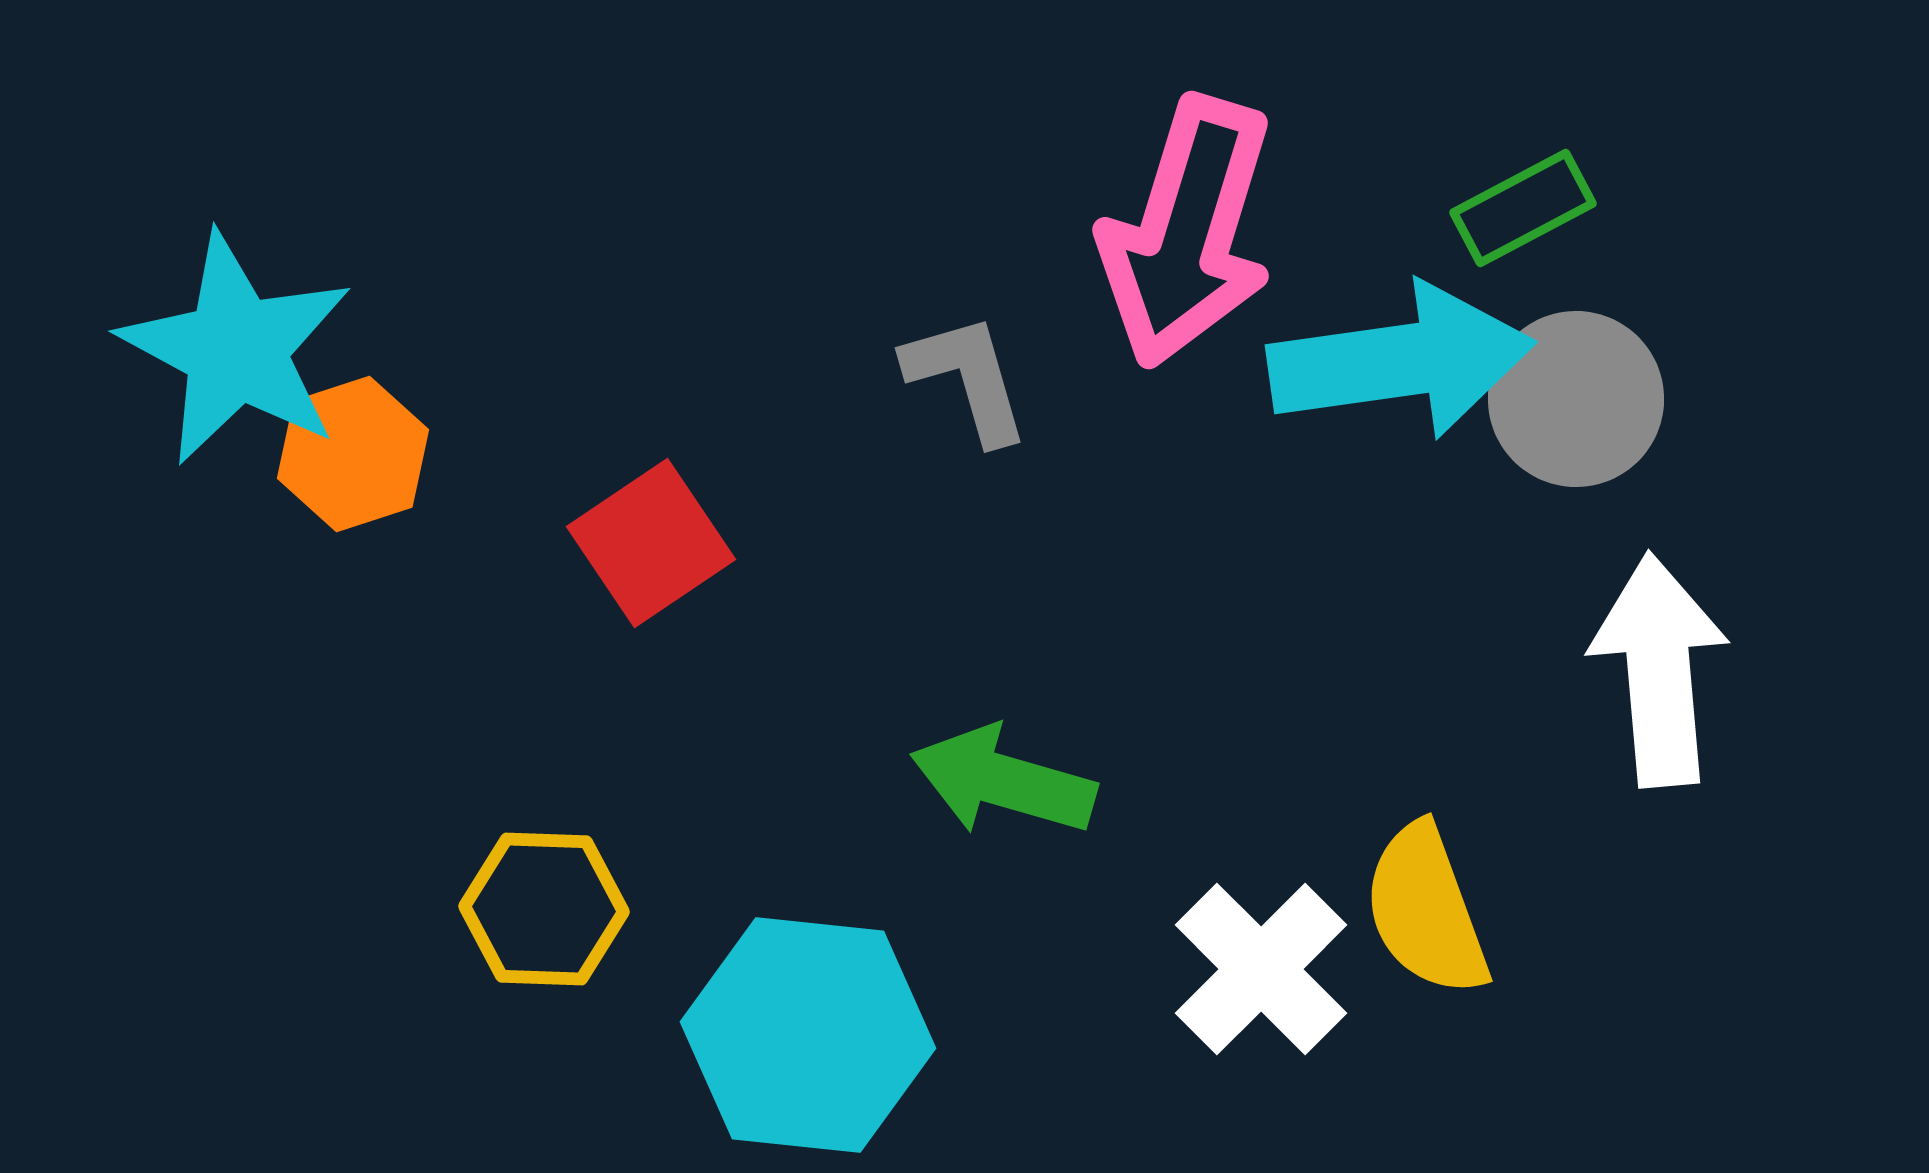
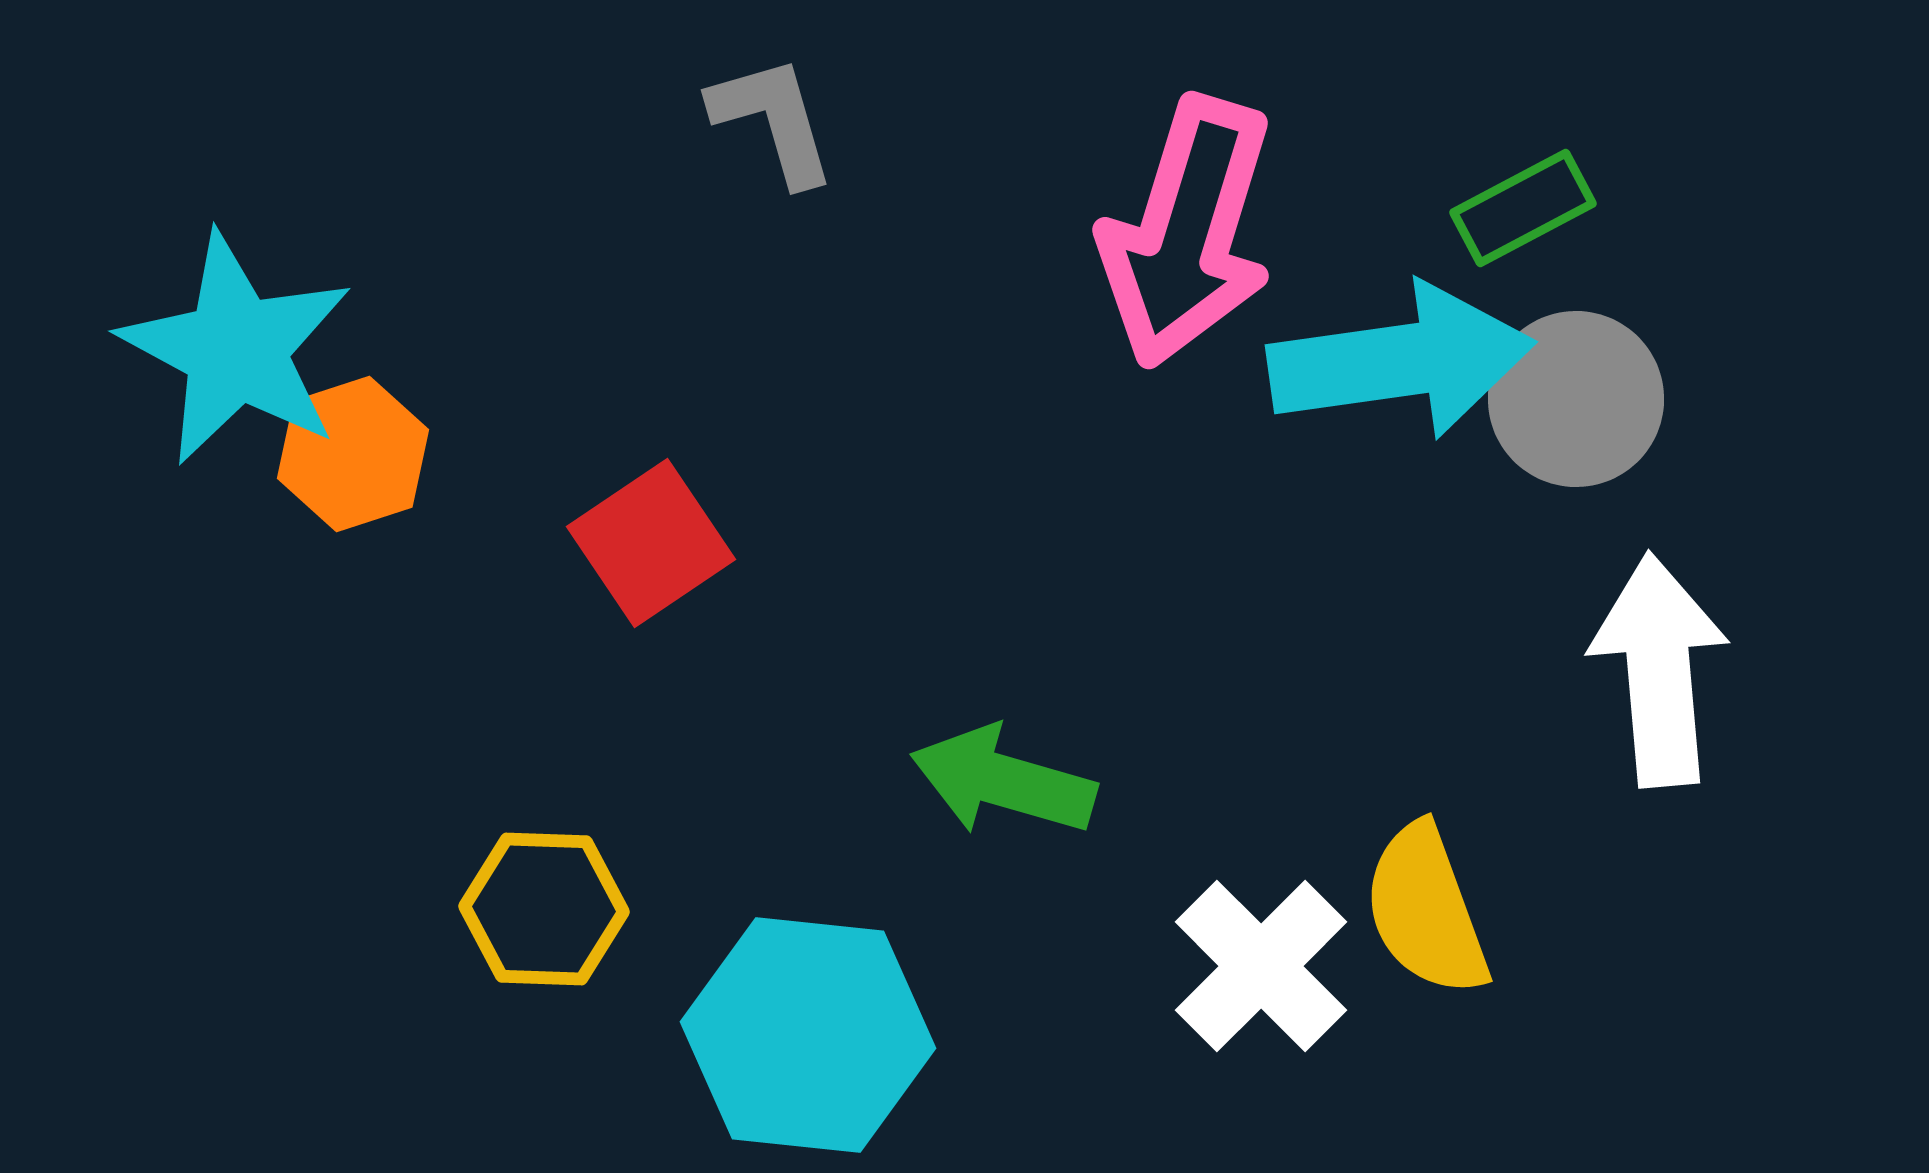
gray L-shape: moved 194 px left, 258 px up
white cross: moved 3 px up
